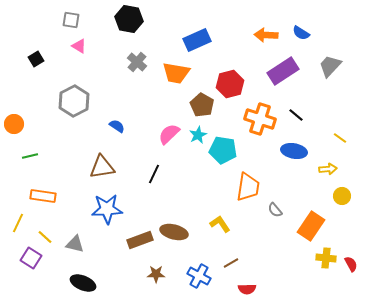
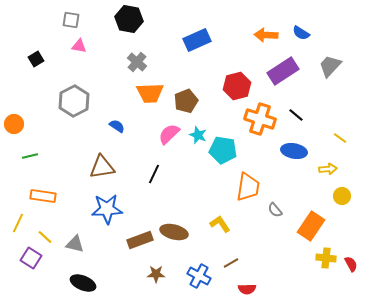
pink triangle at (79, 46): rotated 21 degrees counterclockwise
orange trapezoid at (176, 73): moved 26 px left, 20 px down; rotated 12 degrees counterclockwise
red hexagon at (230, 84): moved 7 px right, 2 px down
brown pentagon at (202, 105): moved 16 px left, 4 px up; rotated 20 degrees clockwise
cyan star at (198, 135): rotated 24 degrees counterclockwise
